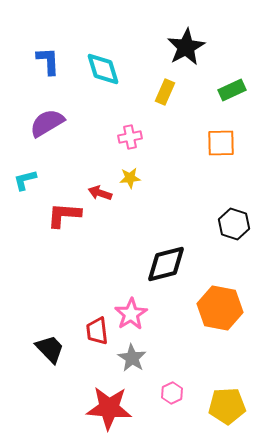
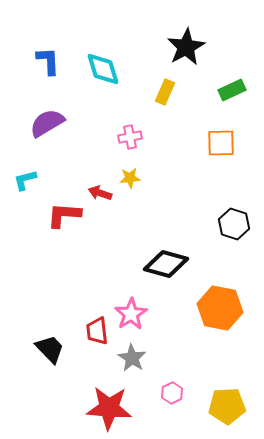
black diamond: rotated 30 degrees clockwise
